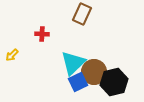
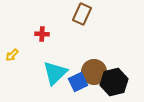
cyan triangle: moved 18 px left, 10 px down
